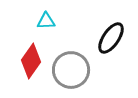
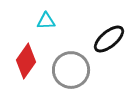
black ellipse: moved 2 px left, 1 px down; rotated 16 degrees clockwise
red diamond: moved 5 px left
